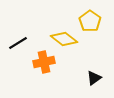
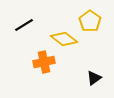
black line: moved 6 px right, 18 px up
